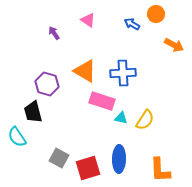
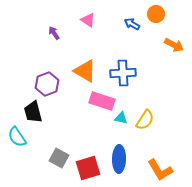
purple hexagon: rotated 25 degrees clockwise
orange L-shape: rotated 28 degrees counterclockwise
